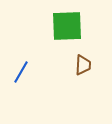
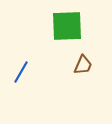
brown trapezoid: rotated 20 degrees clockwise
